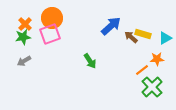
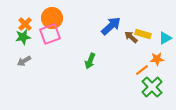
green arrow: rotated 56 degrees clockwise
